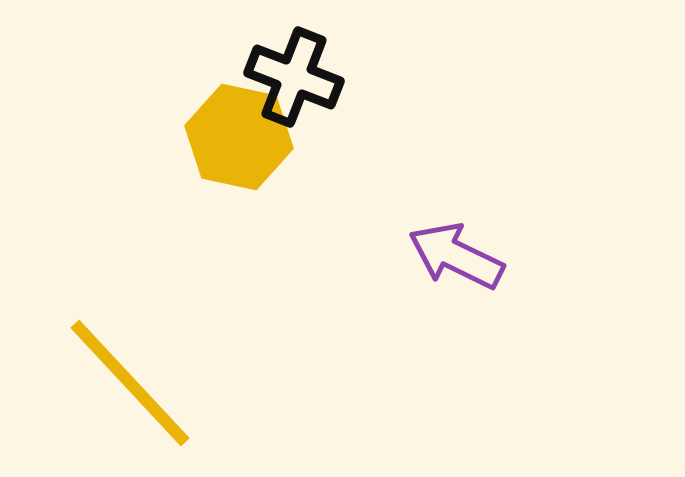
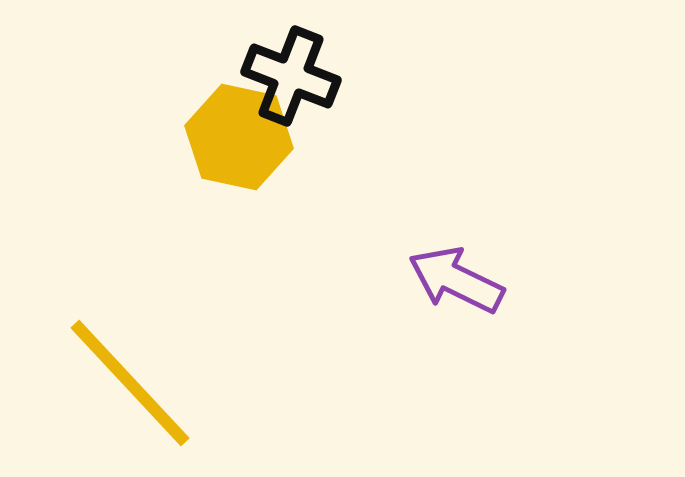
black cross: moved 3 px left, 1 px up
purple arrow: moved 24 px down
